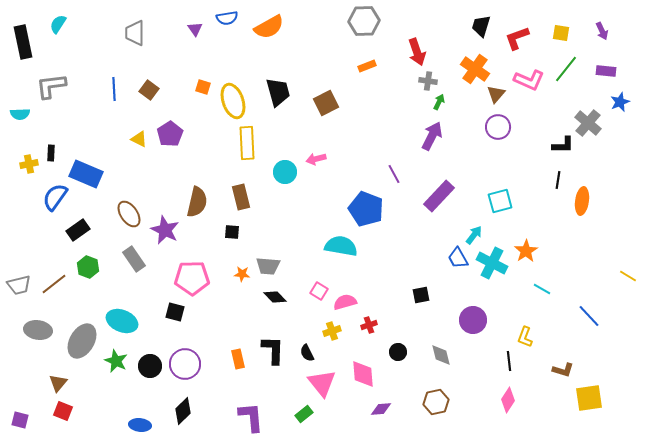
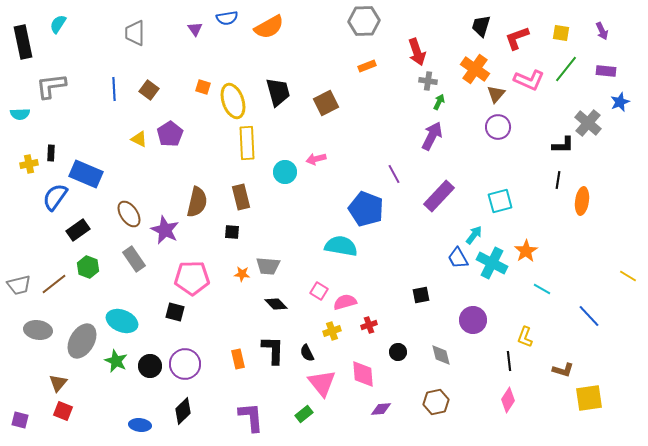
black diamond at (275, 297): moved 1 px right, 7 px down
